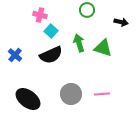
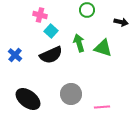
pink line: moved 13 px down
